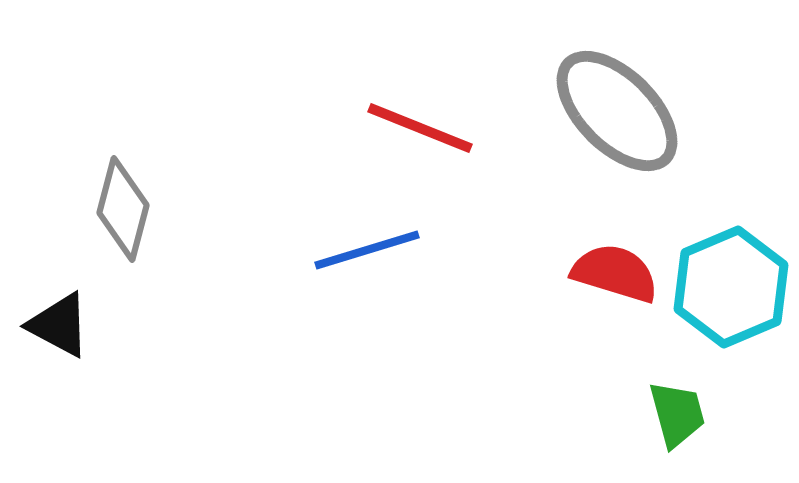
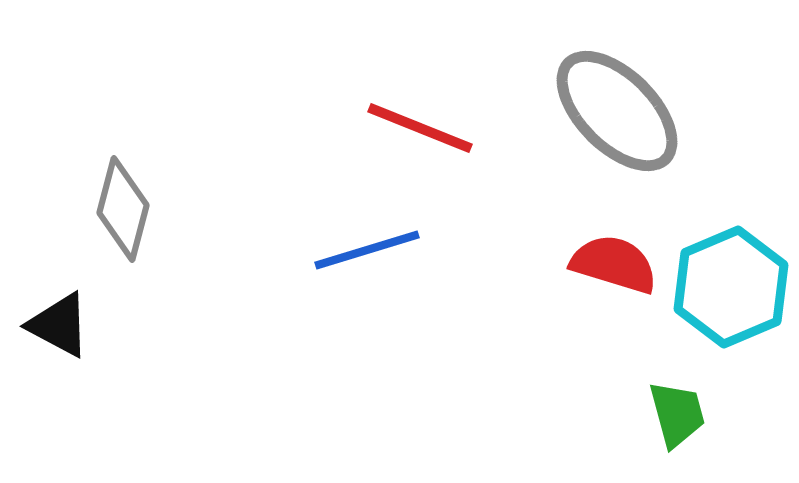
red semicircle: moved 1 px left, 9 px up
